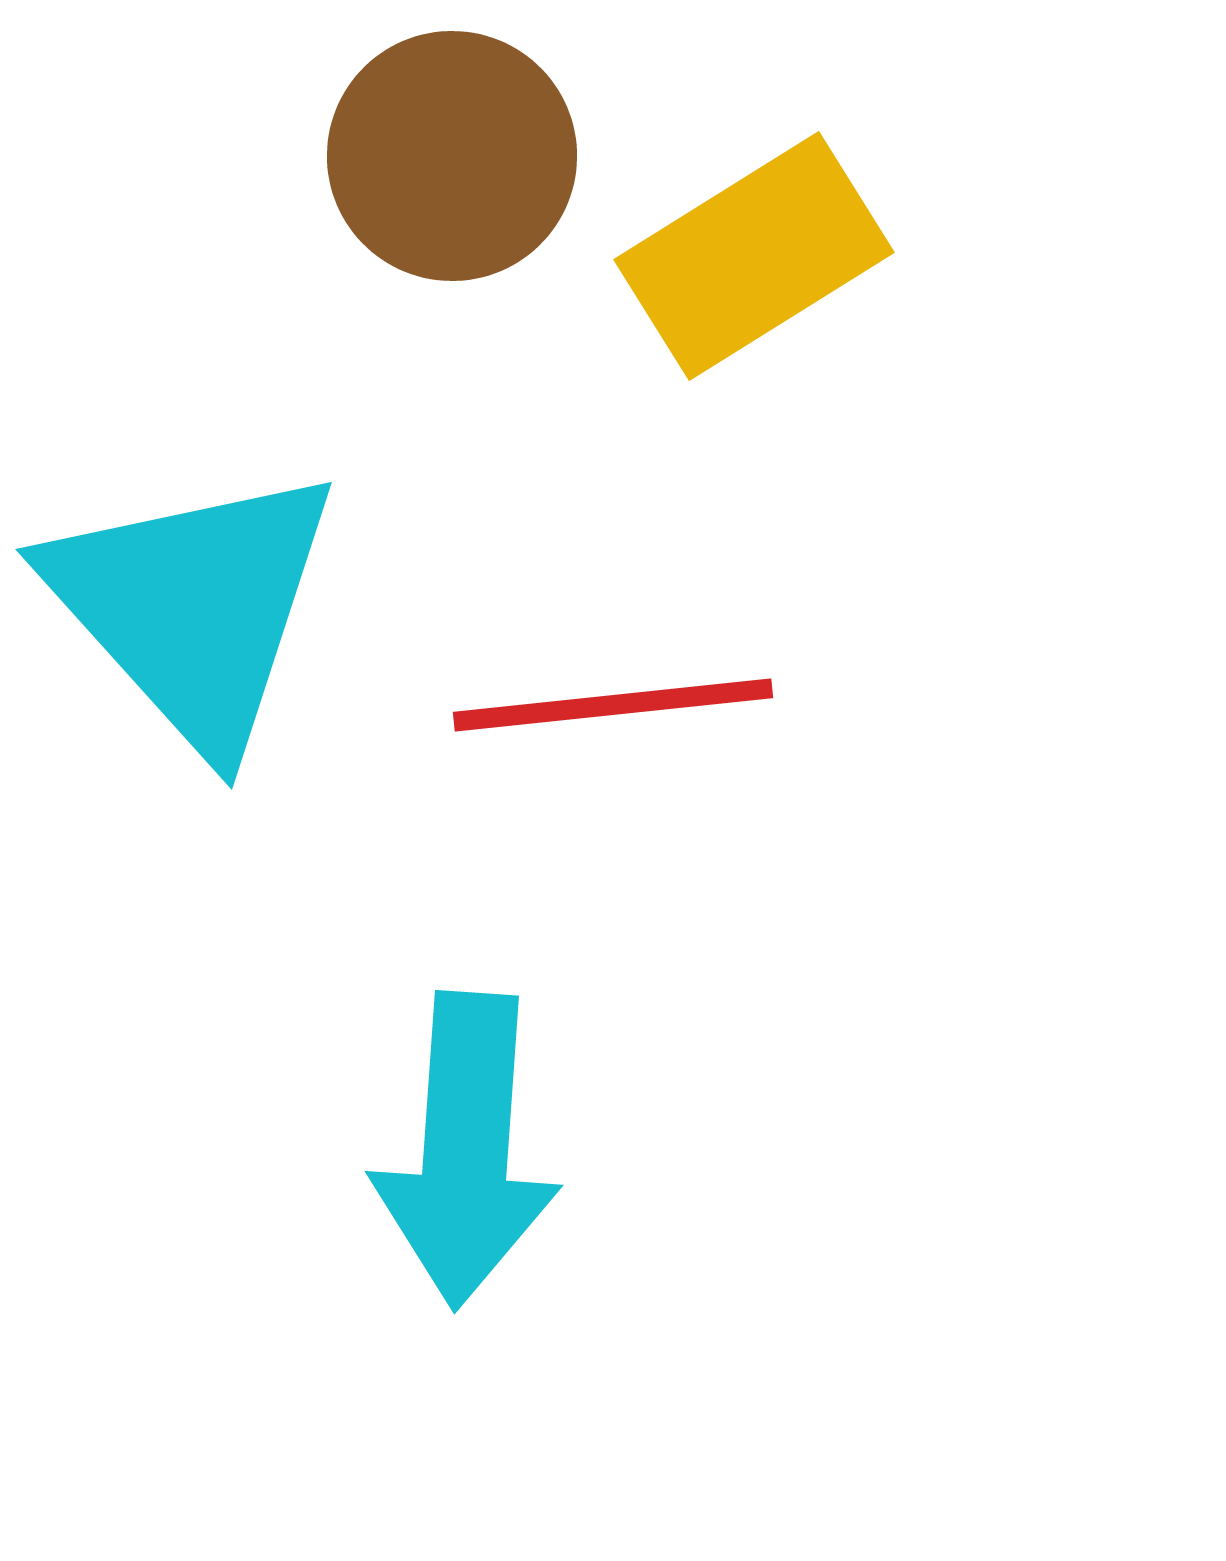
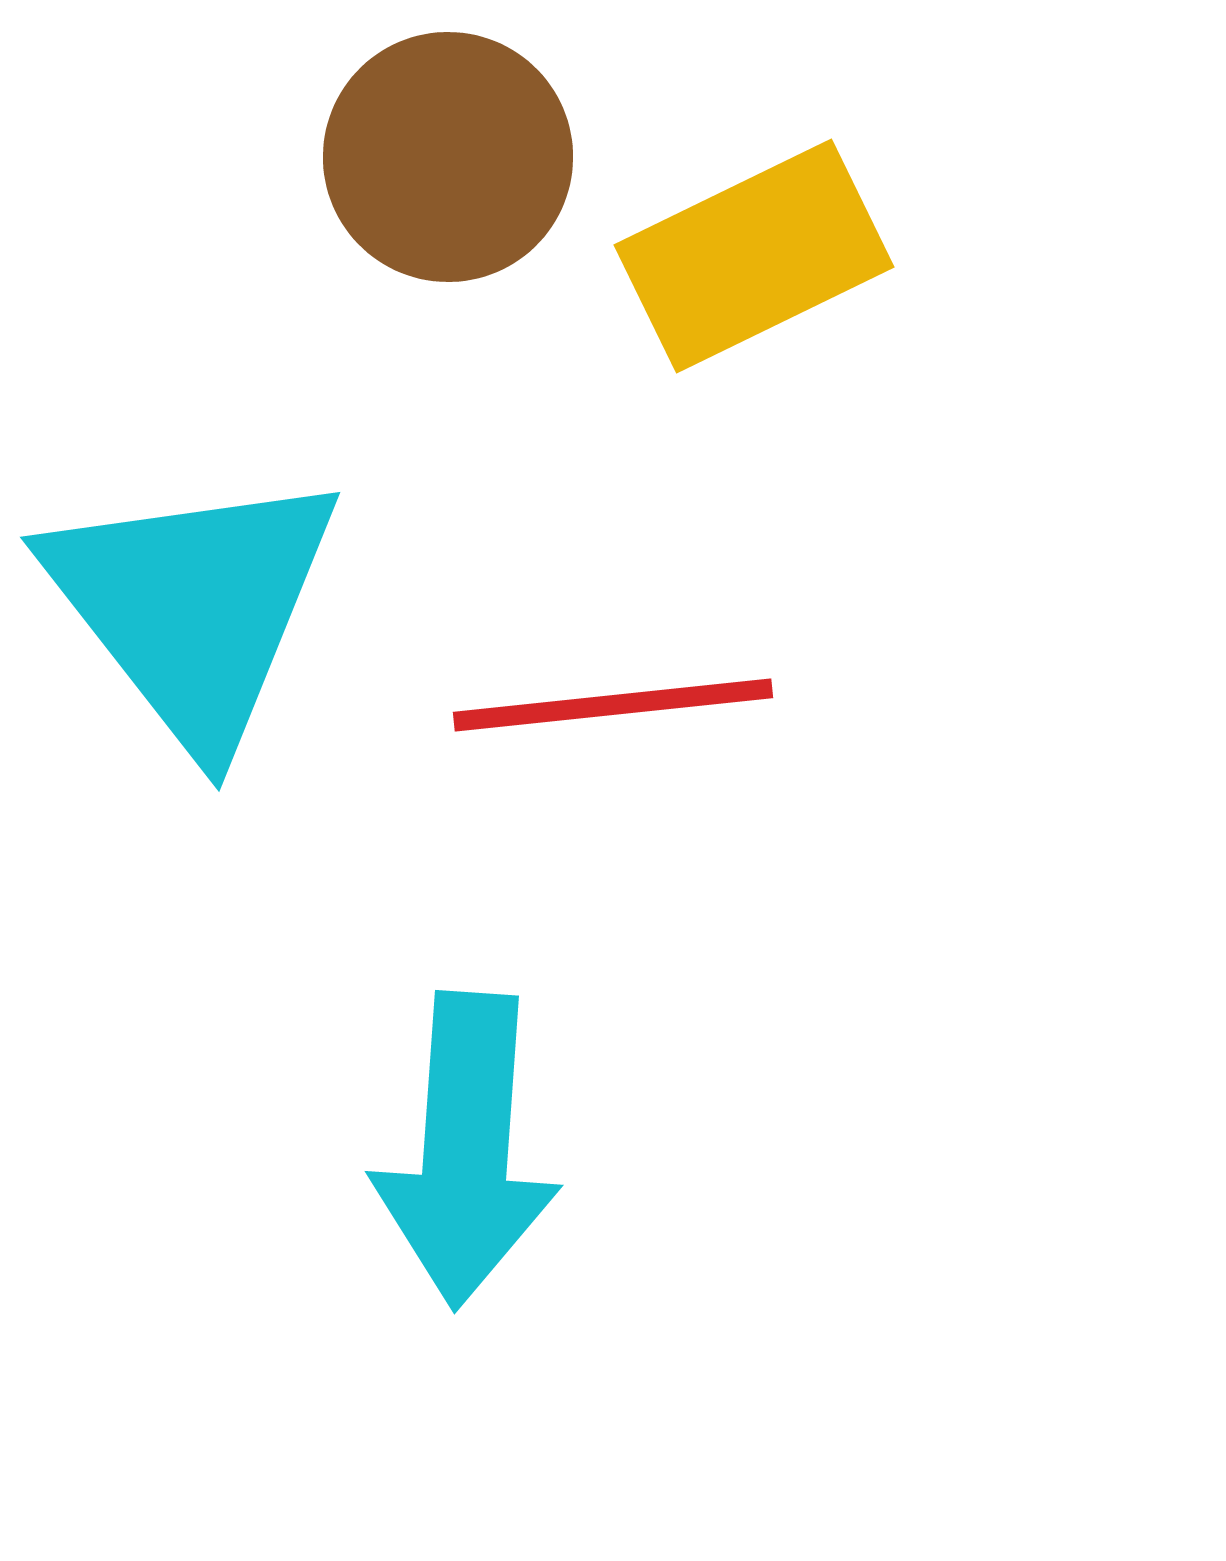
brown circle: moved 4 px left, 1 px down
yellow rectangle: rotated 6 degrees clockwise
cyan triangle: rotated 4 degrees clockwise
